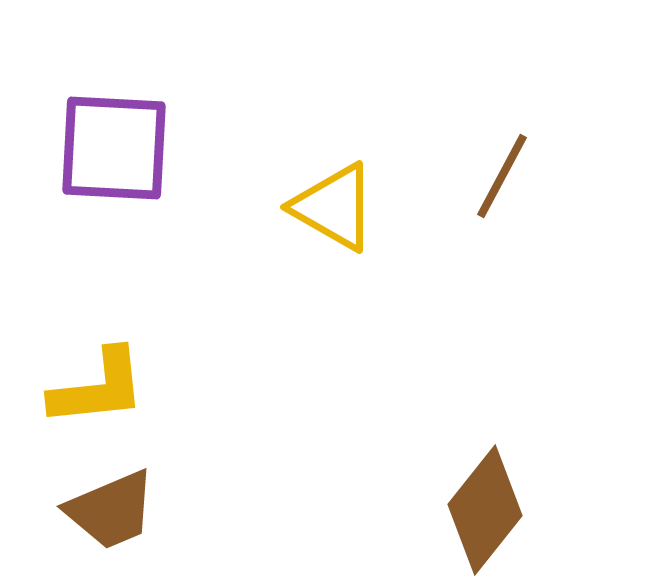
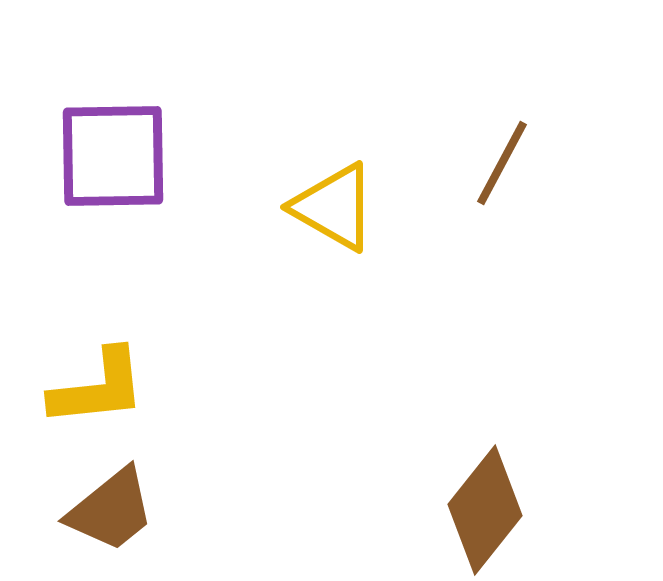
purple square: moved 1 px left, 8 px down; rotated 4 degrees counterclockwise
brown line: moved 13 px up
brown trapezoid: rotated 16 degrees counterclockwise
